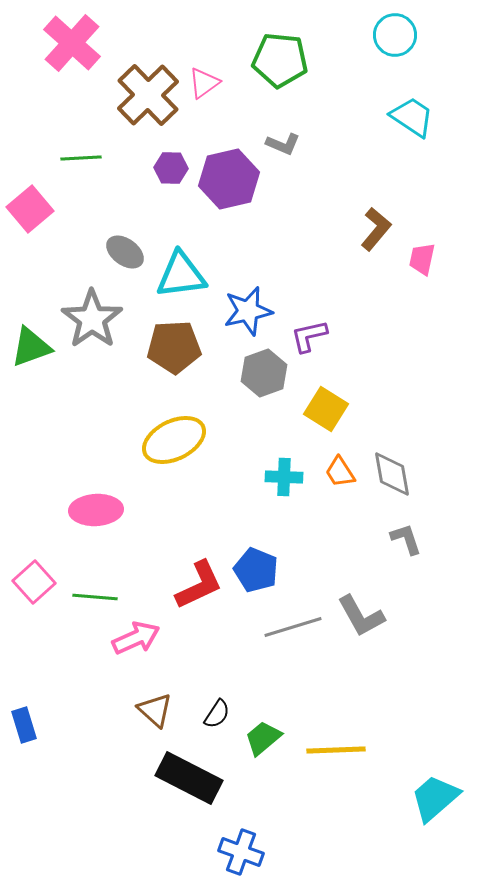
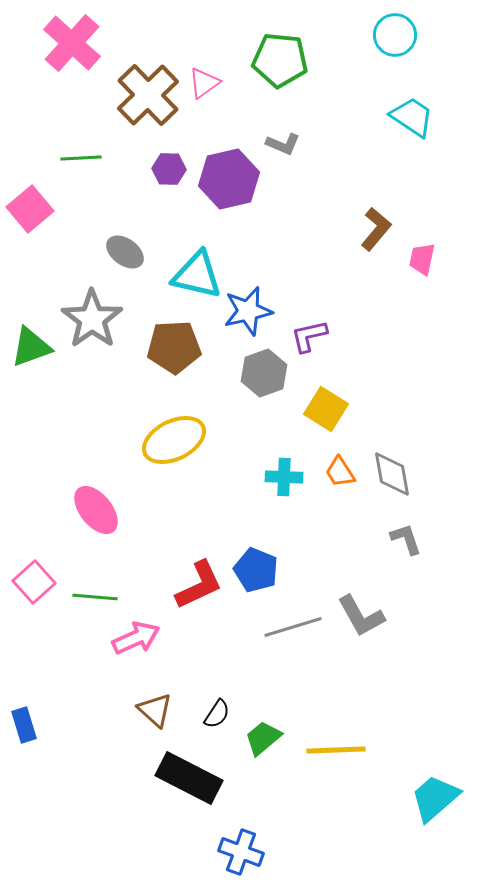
purple hexagon at (171, 168): moved 2 px left, 1 px down
cyan triangle at (181, 275): moved 16 px right; rotated 20 degrees clockwise
pink ellipse at (96, 510): rotated 54 degrees clockwise
